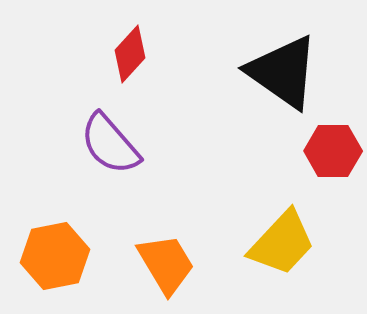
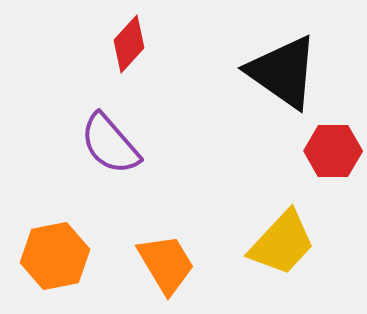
red diamond: moved 1 px left, 10 px up
